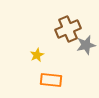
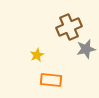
brown cross: moved 1 px right, 2 px up
gray star: moved 4 px down
